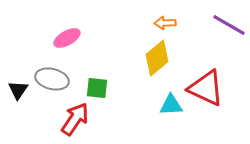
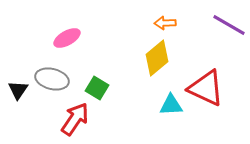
green square: rotated 25 degrees clockwise
